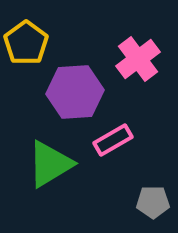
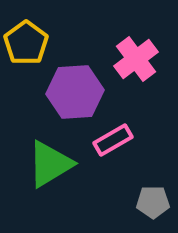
pink cross: moved 2 px left
